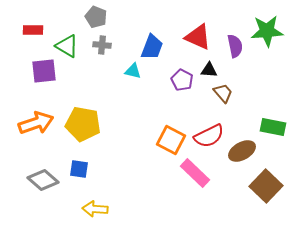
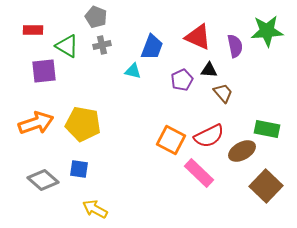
gray cross: rotated 18 degrees counterclockwise
purple pentagon: rotated 20 degrees clockwise
green rectangle: moved 6 px left, 2 px down
pink rectangle: moved 4 px right
yellow arrow: rotated 25 degrees clockwise
